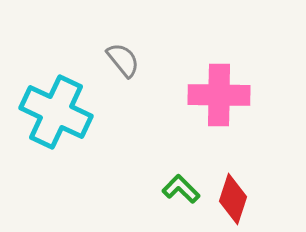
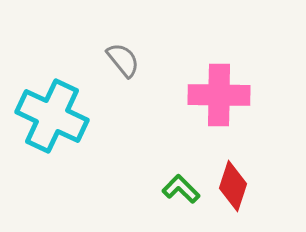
cyan cross: moved 4 px left, 4 px down
red diamond: moved 13 px up
